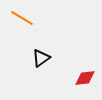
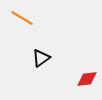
red diamond: moved 2 px right, 1 px down
